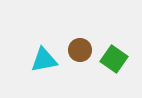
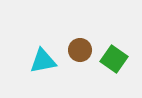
cyan triangle: moved 1 px left, 1 px down
